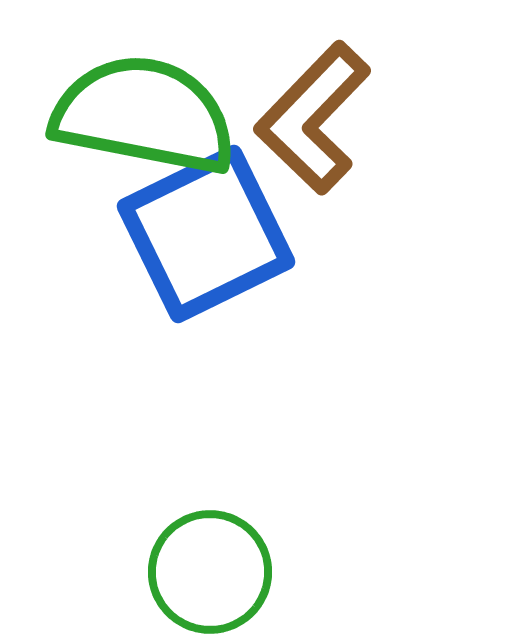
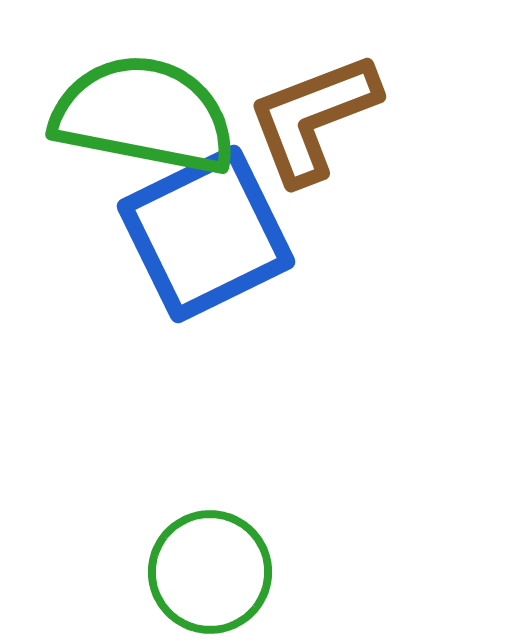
brown L-shape: rotated 25 degrees clockwise
